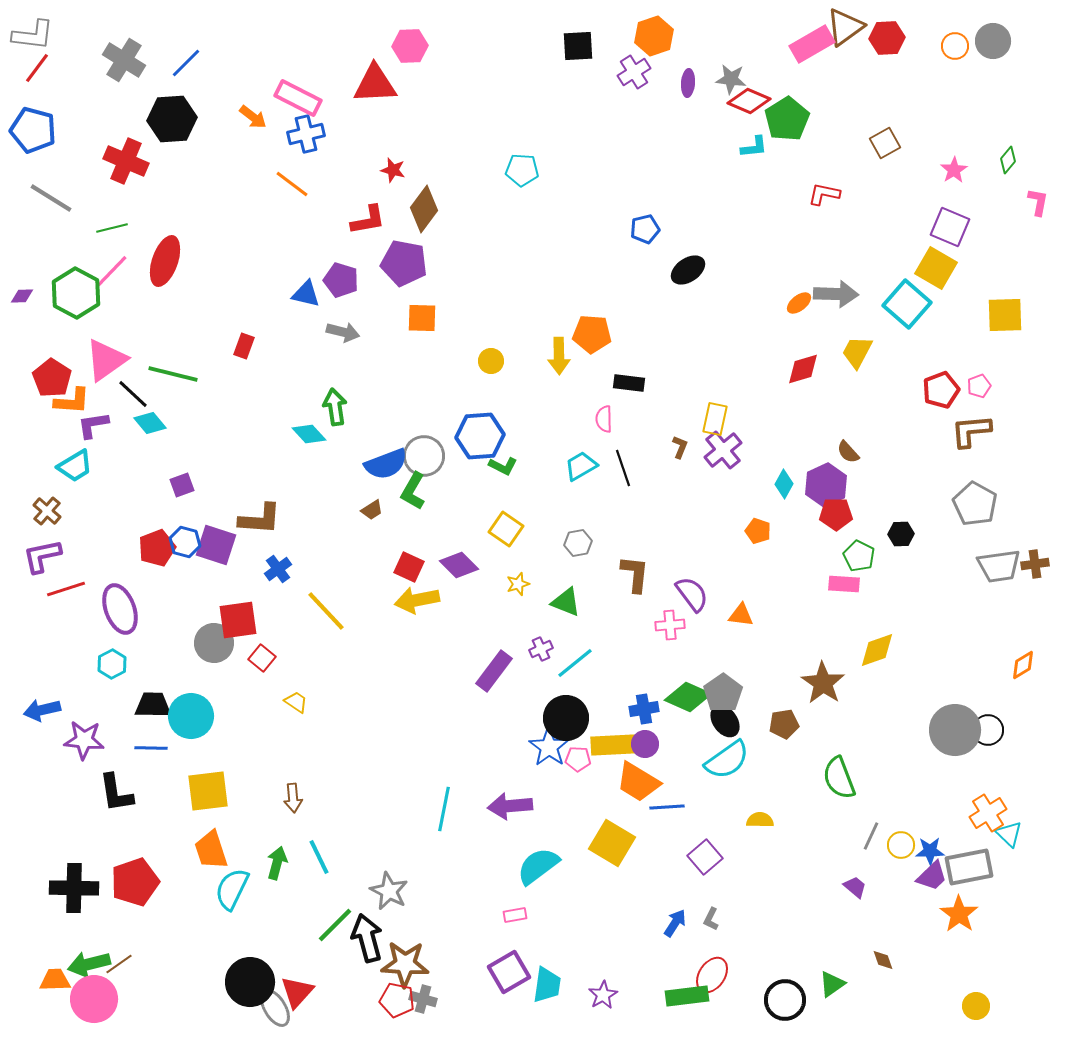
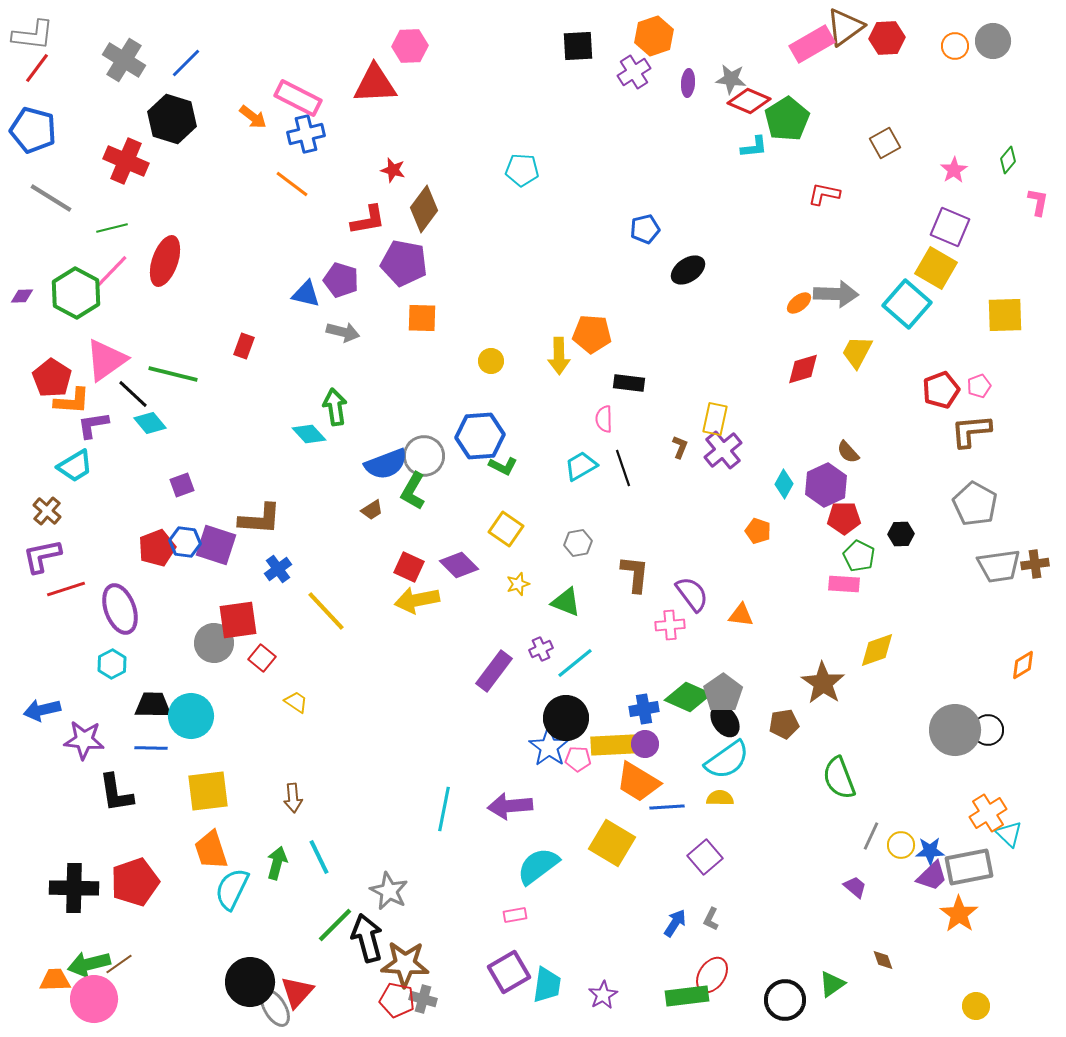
black hexagon at (172, 119): rotated 21 degrees clockwise
red pentagon at (836, 514): moved 8 px right, 4 px down
blue hexagon at (185, 542): rotated 8 degrees counterclockwise
yellow semicircle at (760, 820): moved 40 px left, 22 px up
